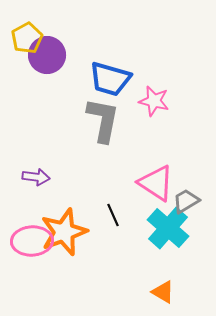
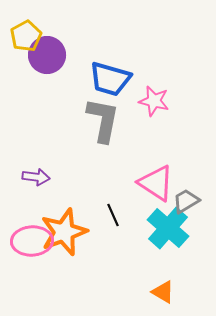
yellow pentagon: moved 1 px left, 2 px up
